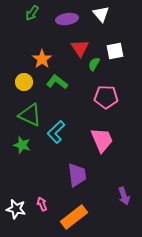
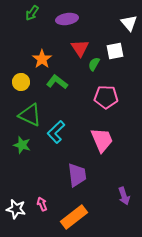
white triangle: moved 28 px right, 9 px down
yellow circle: moved 3 px left
